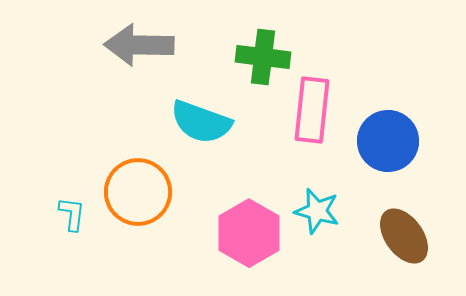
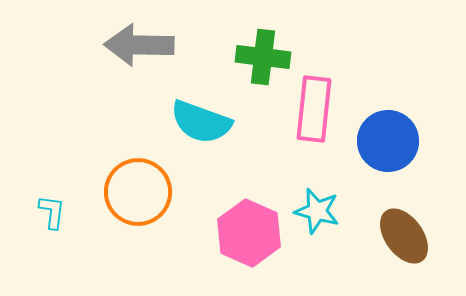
pink rectangle: moved 2 px right, 1 px up
cyan L-shape: moved 20 px left, 2 px up
pink hexagon: rotated 6 degrees counterclockwise
